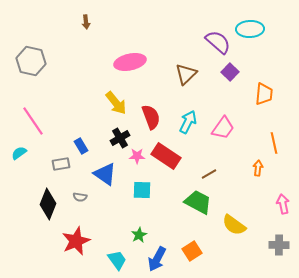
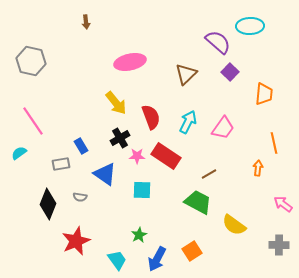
cyan ellipse: moved 3 px up
pink arrow: rotated 42 degrees counterclockwise
